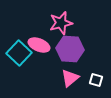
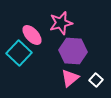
pink ellipse: moved 7 px left, 10 px up; rotated 25 degrees clockwise
purple hexagon: moved 3 px right, 2 px down
white square: rotated 24 degrees clockwise
